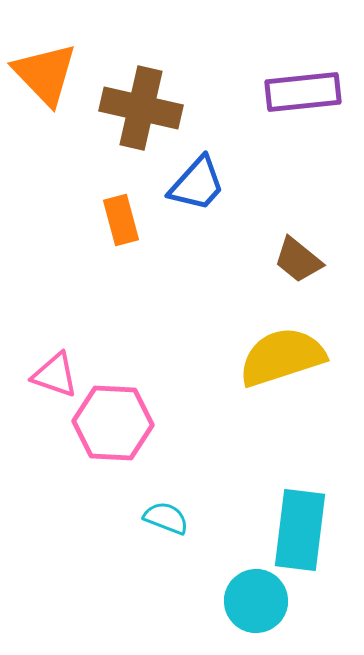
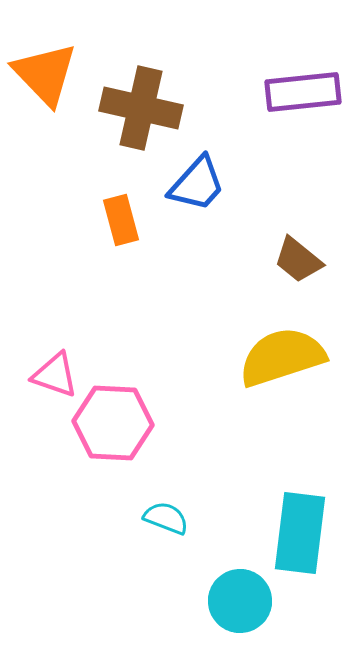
cyan rectangle: moved 3 px down
cyan circle: moved 16 px left
